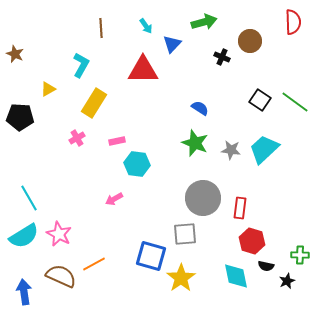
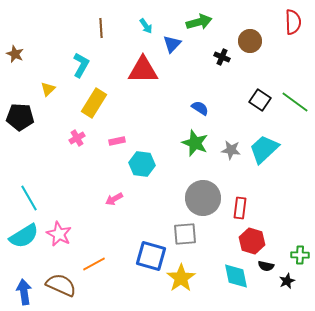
green arrow: moved 5 px left
yellow triangle: rotated 14 degrees counterclockwise
cyan hexagon: moved 5 px right
brown semicircle: moved 9 px down
